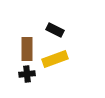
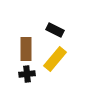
brown rectangle: moved 1 px left
yellow rectangle: rotated 30 degrees counterclockwise
